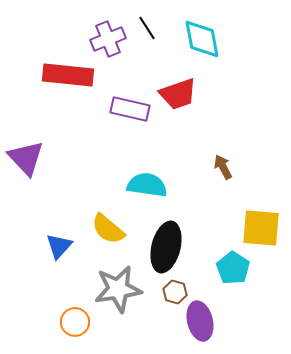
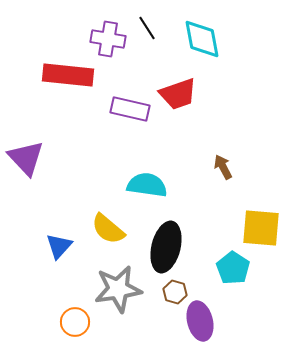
purple cross: rotated 32 degrees clockwise
